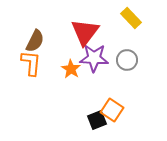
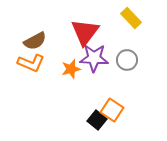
brown semicircle: rotated 35 degrees clockwise
orange L-shape: rotated 108 degrees clockwise
orange star: rotated 24 degrees clockwise
black square: rotated 30 degrees counterclockwise
